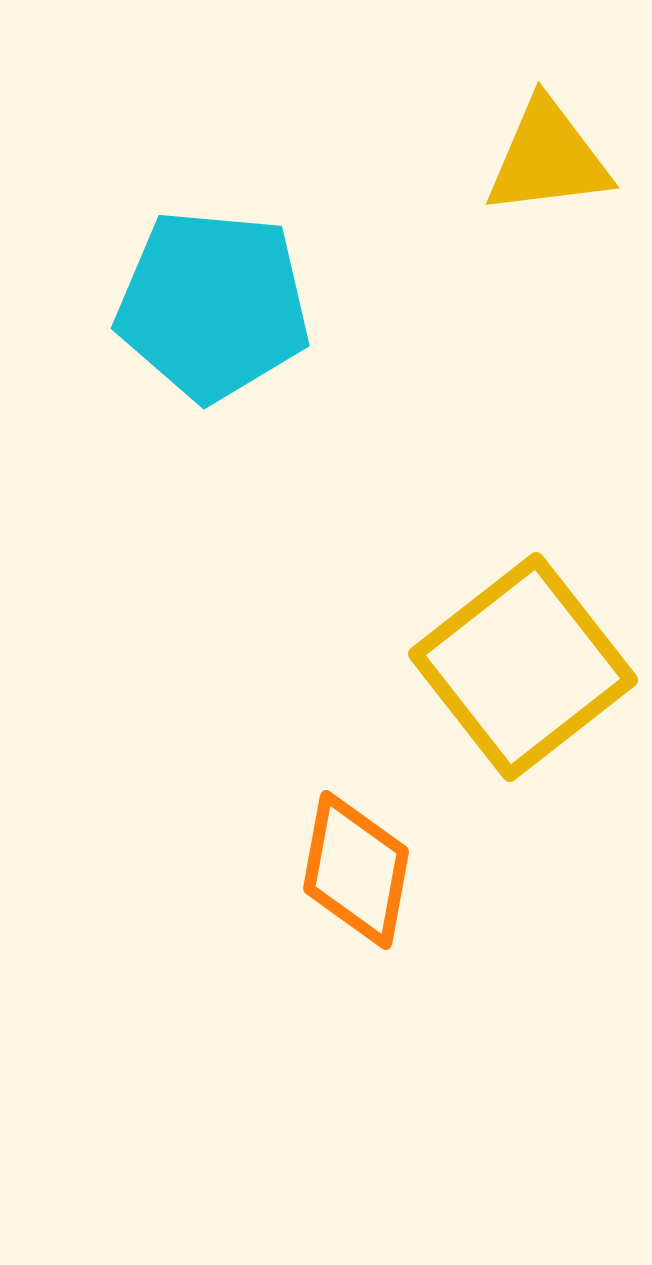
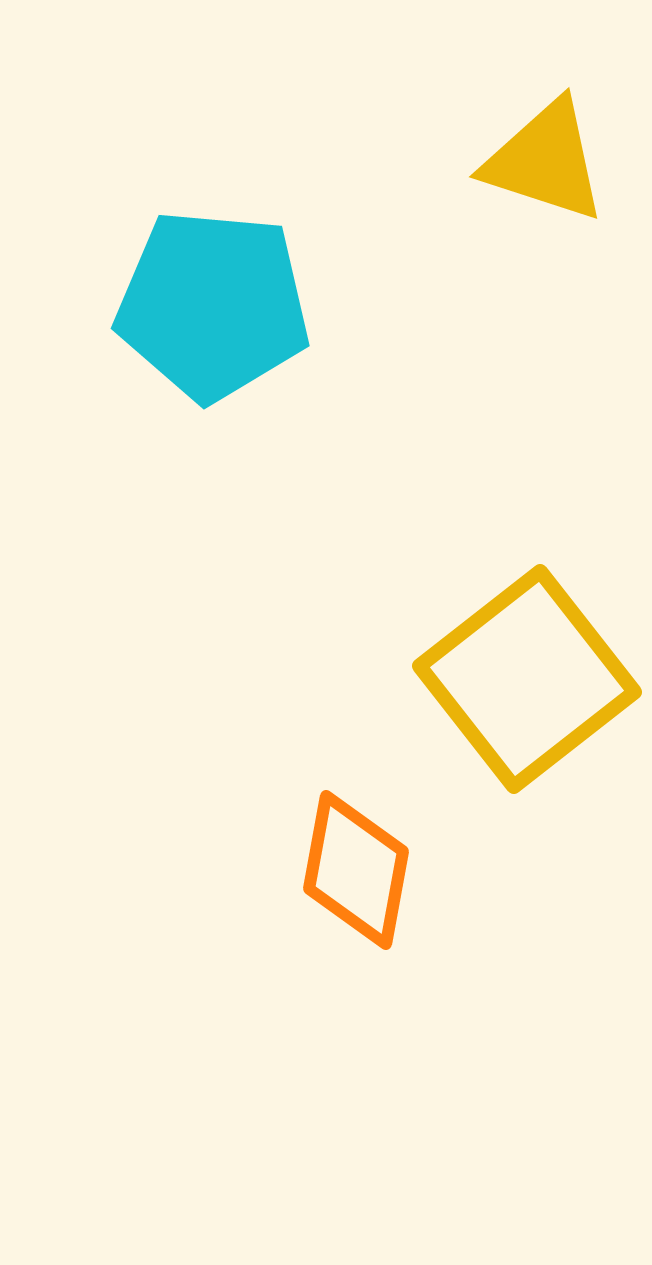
yellow triangle: moved 3 px left, 3 px down; rotated 25 degrees clockwise
yellow square: moved 4 px right, 12 px down
